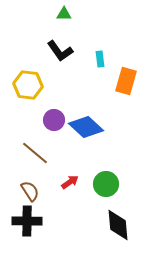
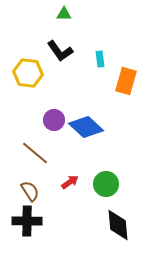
yellow hexagon: moved 12 px up
